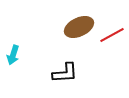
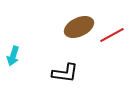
cyan arrow: moved 1 px down
black L-shape: rotated 12 degrees clockwise
